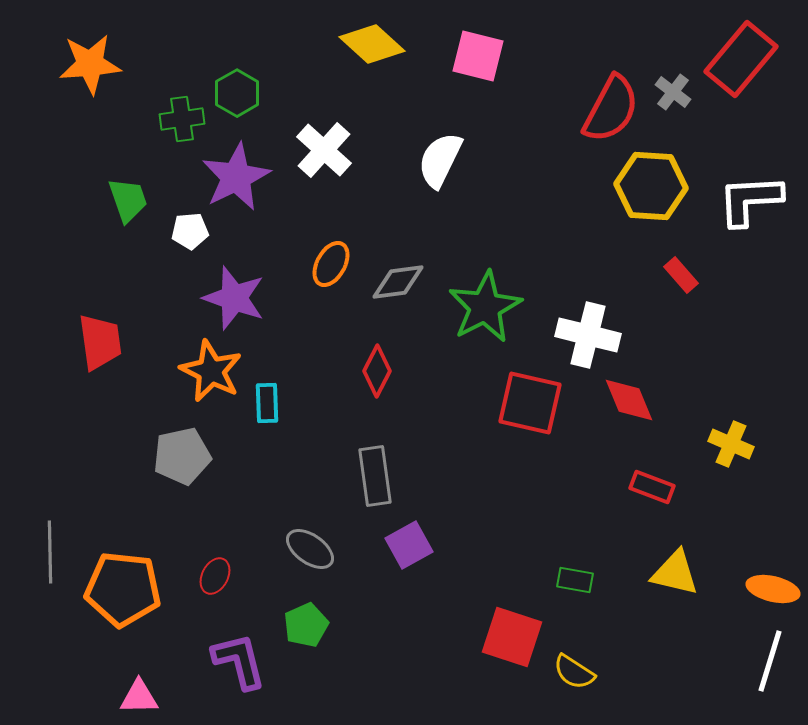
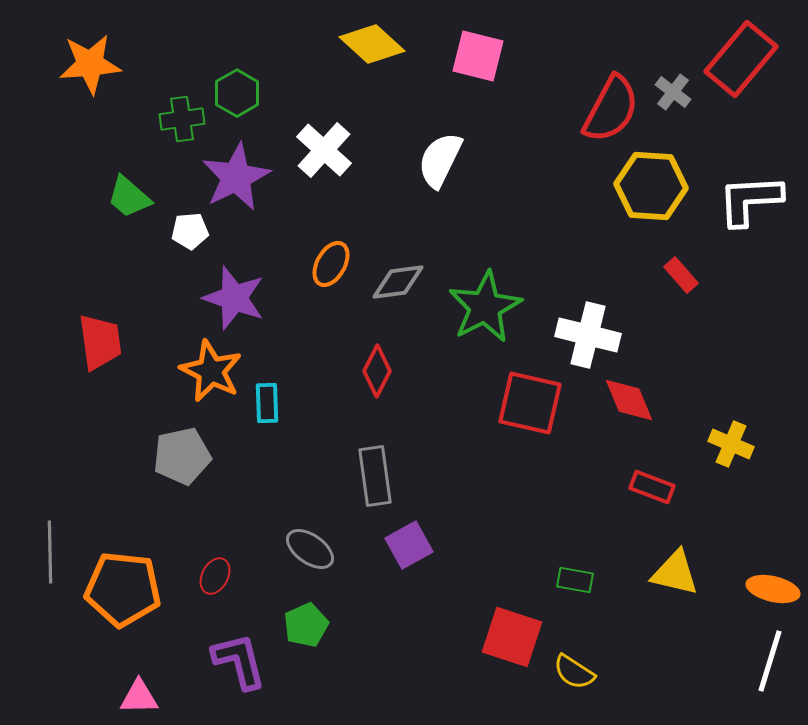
green trapezoid at (128, 200): moved 1 px right, 3 px up; rotated 150 degrees clockwise
